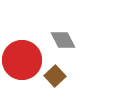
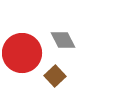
red circle: moved 7 px up
